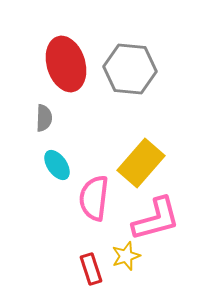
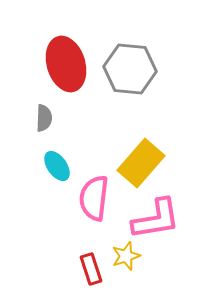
cyan ellipse: moved 1 px down
pink L-shape: rotated 6 degrees clockwise
